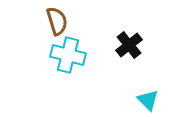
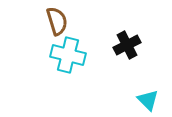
black cross: moved 2 px left; rotated 12 degrees clockwise
